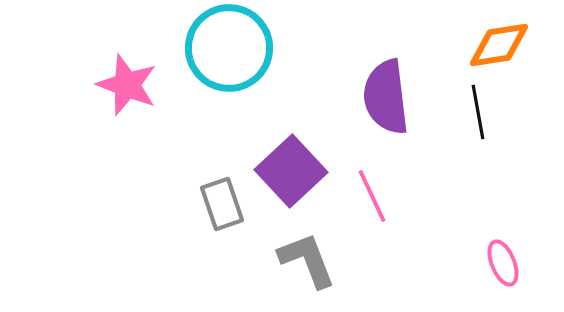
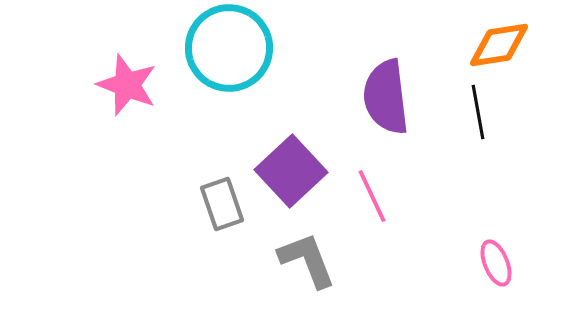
pink ellipse: moved 7 px left
